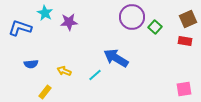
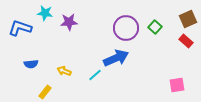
cyan star: rotated 21 degrees counterclockwise
purple circle: moved 6 px left, 11 px down
red rectangle: moved 1 px right; rotated 32 degrees clockwise
blue arrow: rotated 125 degrees clockwise
pink square: moved 7 px left, 4 px up
